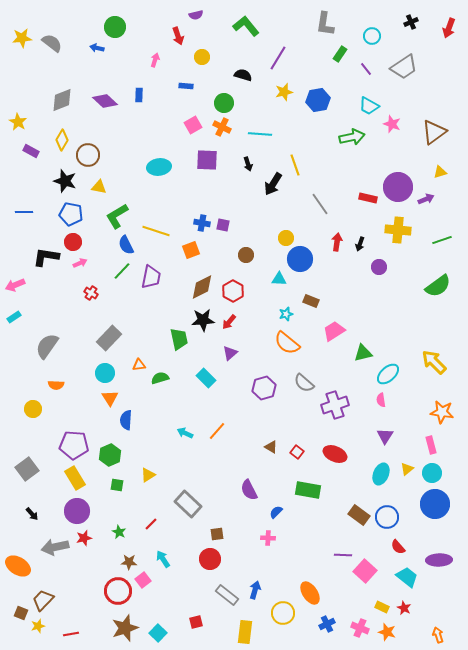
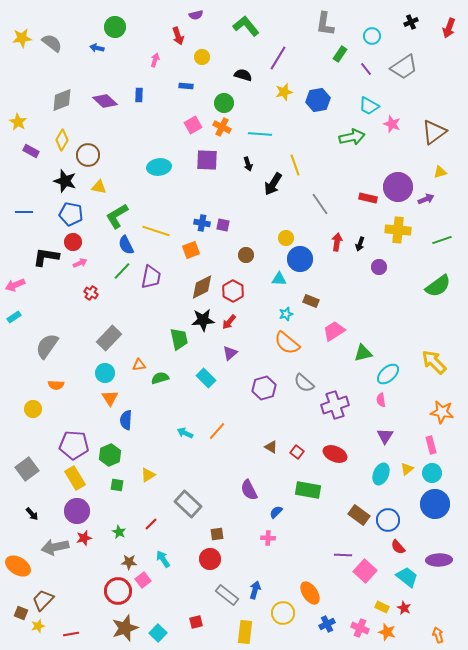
blue circle at (387, 517): moved 1 px right, 3 px down
